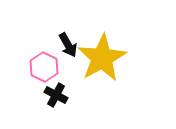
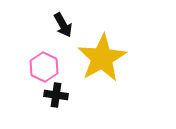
black arrow: moved 5 px left, 20 px up
black cross: rotated 20 degrees counterclockwise
